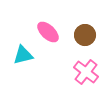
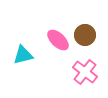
pink ellipse: moved 10 px right, 8 px down
pink cross: moved 1 px left
